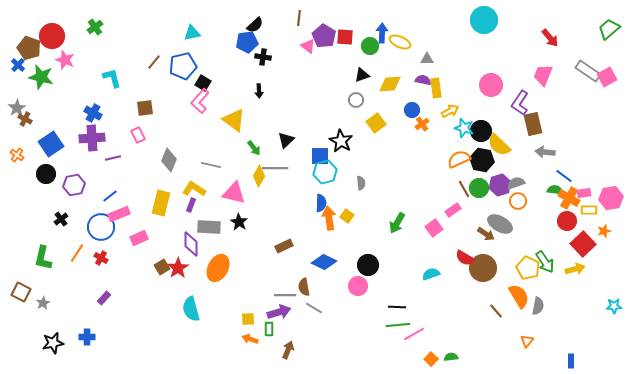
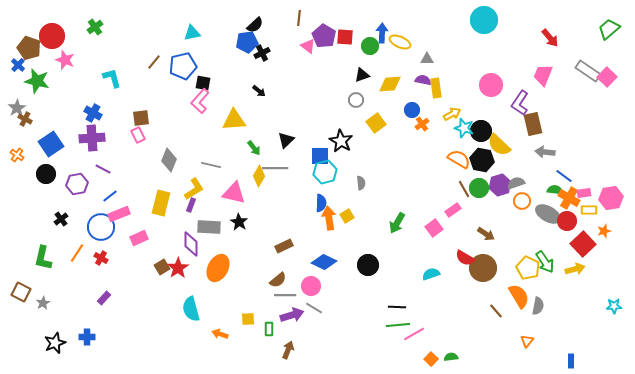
black cross at (263, 57): moved 1 px left, 4 px up; rotated 35 degrees counterclockwise
green star at (41, 77): moved 4 px left, 4 px down
pink square at (607, 77): rotated 18 degrees counterclockwise
black square at (203, 83): rotated 21 degrees counterclockwise
black arrow at (259, 91): rotated 48 degrees counterclockwise
brown square at (145, 108): moved 4 px left, 10 px down
yellow arrow at (450, 111): moved 2 px right, 3 px down
yellow triangle at (234, 120): rotated 40 degrees counterclockwise
purple line at (113, 158): moved 10 px left, 11 px down; rotated 42 degrees clockwise
orange semicircle at (459, 159): rotated 55 degrees clockwise
purple hexagon at (74, 185): moved 3 px right, 1 px up
yellow L-shape at (194, 189): rotated 115 degrees clockwise
orange circle at (518, 201): moved 4 px right
yellow square at (347, 216): rotated 24 degrees clockwise
gray ellipse at (500, 224): moved 48 px right, 10 px up
pink circle at (358, 286): moved 47 px left
brown semicircle at (304, 287): moved 26 px left, 7 px up; rotated 120 degrees counterclockwise
purple arrow at (279, 312): moved 13 px right, 3 px down
orange arrow at (250, 339): moved 30 px left, 5 px up
black star at (53, 343): moved 2 px right; rotated 10 degrees counterclockwise
